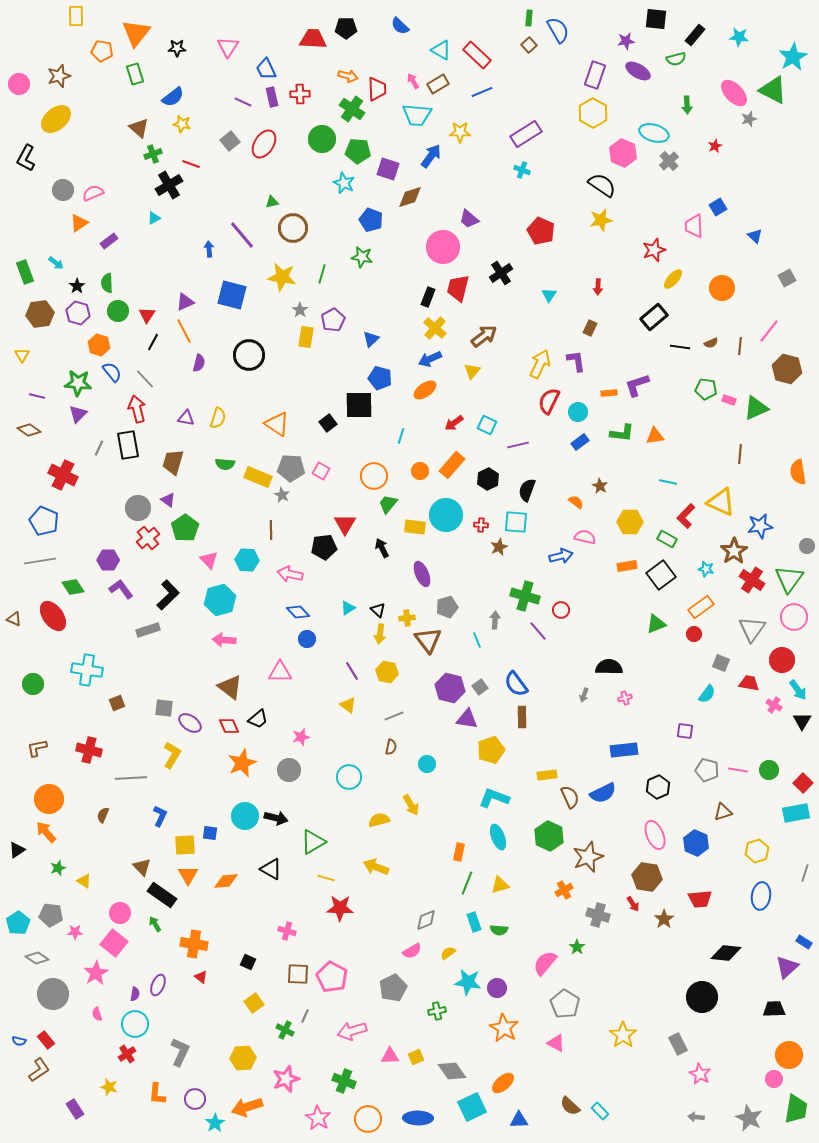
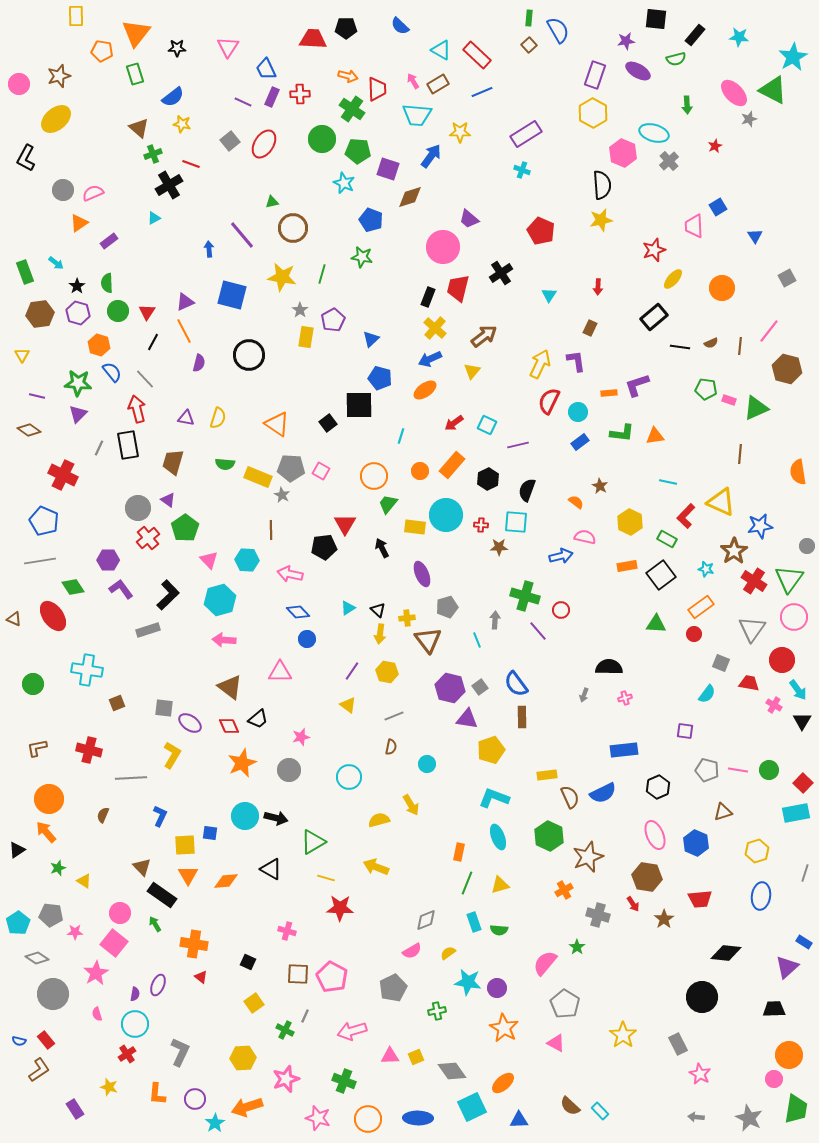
purple rectangle at (272, 97): rotated 36 degrees clockwise
black semicircle at (602, 185): rotated 52 degrees clockwise
blue triangle at (755, 236): rotated 14 degrees clockwise
red triangle at (147, 315): moved 3 px up
yellow hexagon at (630, 522): rotated 25 degrees clockwise
brown star at (499, 547): rotated 24 degrees clockwise
red cross at (752, 580): moved 2 px right, 1 px down
green triangle at (656, 624): rotated 25 degrees clockwise
purple line at (352, 671): rotated 66 degrees clockwise
pink star at (318, 1118): rotated 15 degrees counterclockwise
